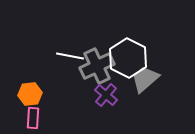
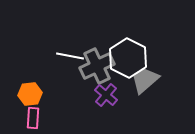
gray trapezoid: moved 1 px down
